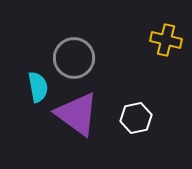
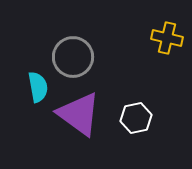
yellow cross: moved 1 px right, 2 px up
gray circle: moved 1 px left, 1 px up
purple triangle: moved 2 px right
